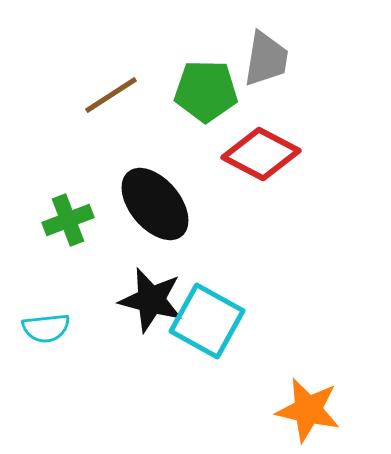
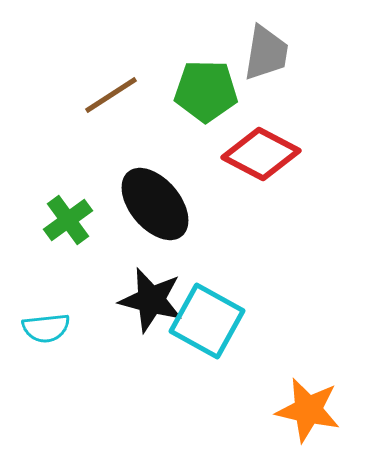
gray trapezoid: moved 6 px up
green cross: rotated 15 degrees counterclockwise
